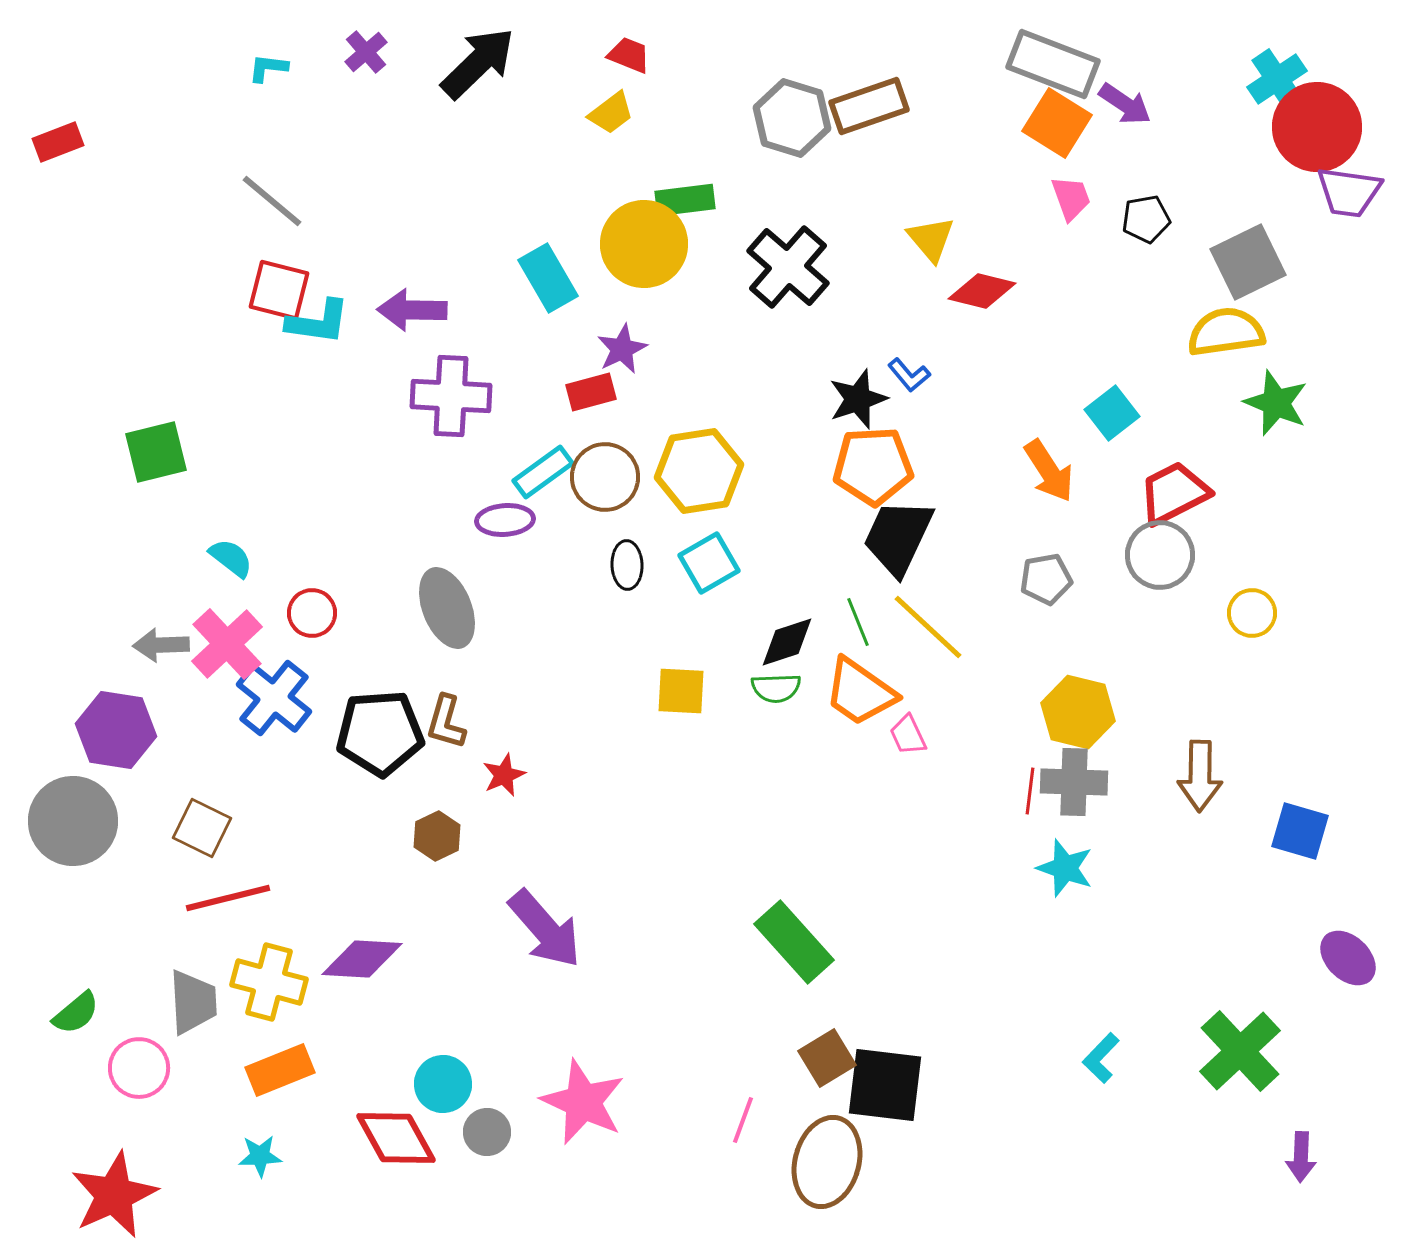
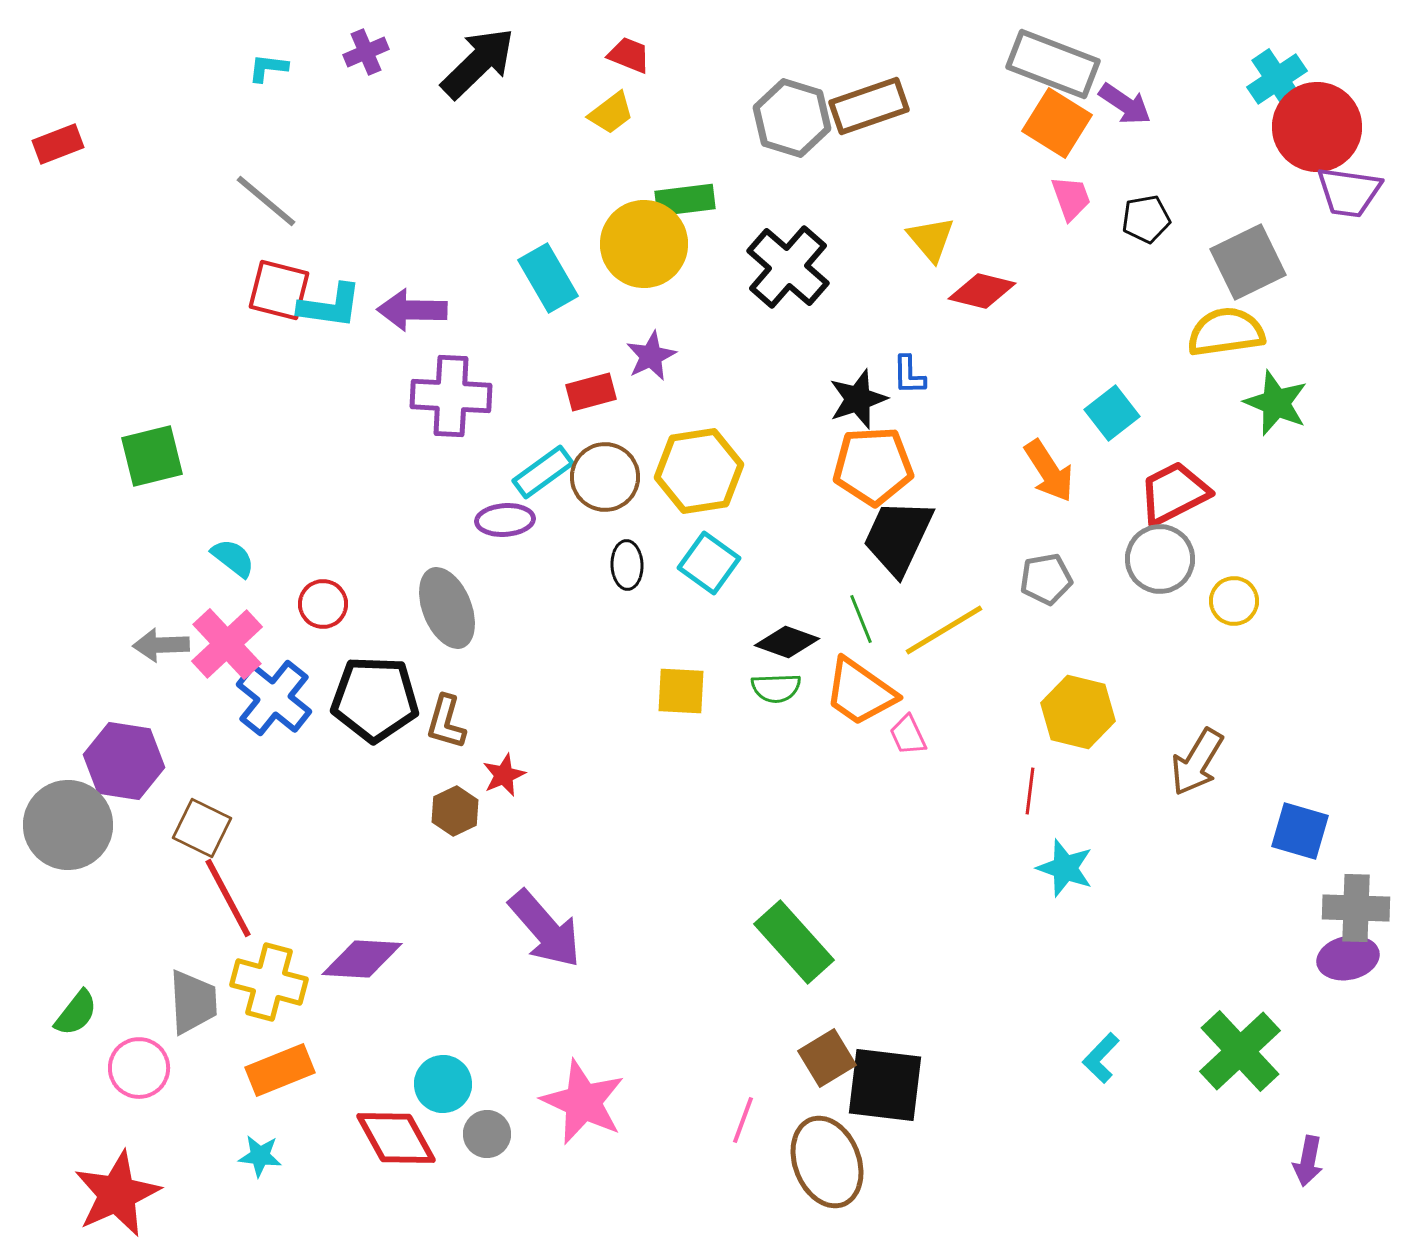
purple cross at (366, 52): rotated 18 degrees clockwise
red rectangle at (58, 142): moved 2 px down
gray line at (272, 201): moved 6 px left
cyan L-shape at (318, 322): moved 12 px right, 16 px up
purple star at (622, 349): moved 29 px right, 7 px down
blue L-shape at (909, 375): rotated 39 degrees clockwise
green square at (156, 452): moved 4 px left, 4 px down
gray circle at (1160, 555): moved 4 px down
cyan semicircle at (231, 558): moved 2 px right
cyan square at (709, 563): rotated 24 degrees counterclockwise
red circle at (312, 613): moved 11 px right, 9 px up
yellow circle at (1252, 613): moved 18 px left, 12 px up
green line at (858, 622): moved 3 px right, 3 px up
yellow line at (928, 627): moved 16 px right, 3 px down; rotated 74 degrees counterclockwise
black diamond at (787, 642): rotated 38 degrees clockwise
purple hexagon at (116, 730): moved 8 px right, 31 px down
black pentagon at (380, 733): moved 5 px left, 34 px up; rotated 6 degrees clockwise
brown arrow at (1200, 776): moved 3 px left, 14 px up; rotated 30 degrees clockwise
gray cross at (1074, 782): moved 282 px right, 126 px down
gray circle at (73, 821): moved 5 px left, 4 px down
brown hexagon at (437, 836): moved 18 px right, 25 px up
red line at (228, 898): rotated 76 degrees clockwise
purple ellipse at (1348, 958): rotated 56 degrees counterclockwise
green semicircle at (76, 1013): rotated 12 degrees counterclockwise
gray circle at (487, 1132): moved 2 px down
cyan star at (260, 1156): rotated 9 degrees clockwise
purple arrow at (1301, 1157): moved 7 px right, 4 px down; rotated 9 degrees clockwise
brown ellipse at (827, 1162): rotated 36 degrees counterclockwise
red star at (114, 1195): moved 3 px right, 1 px up
